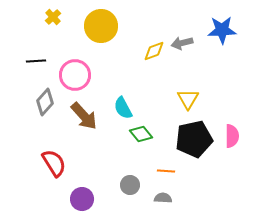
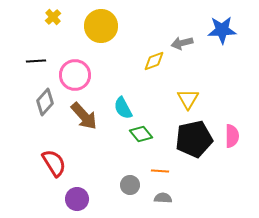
yellow diamond: moved 10 px down
orange line: moved 6 px left
purple circle: moved 5 px left
